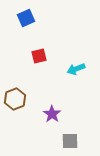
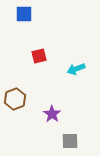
blue square: moved 2 px left, 4 px up; rotated 24 degrees clockwise
